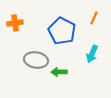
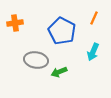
cyan arrow: moved 1 px right, 2 px up
green arrow: rotated 21 degrees counterclockwise
